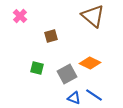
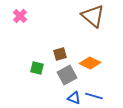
brown square: moved 9 px right, 18 px down
gray square: moved 1 px down
blue line: moved 1 px down; rotated 18 degrees counterclockwise
